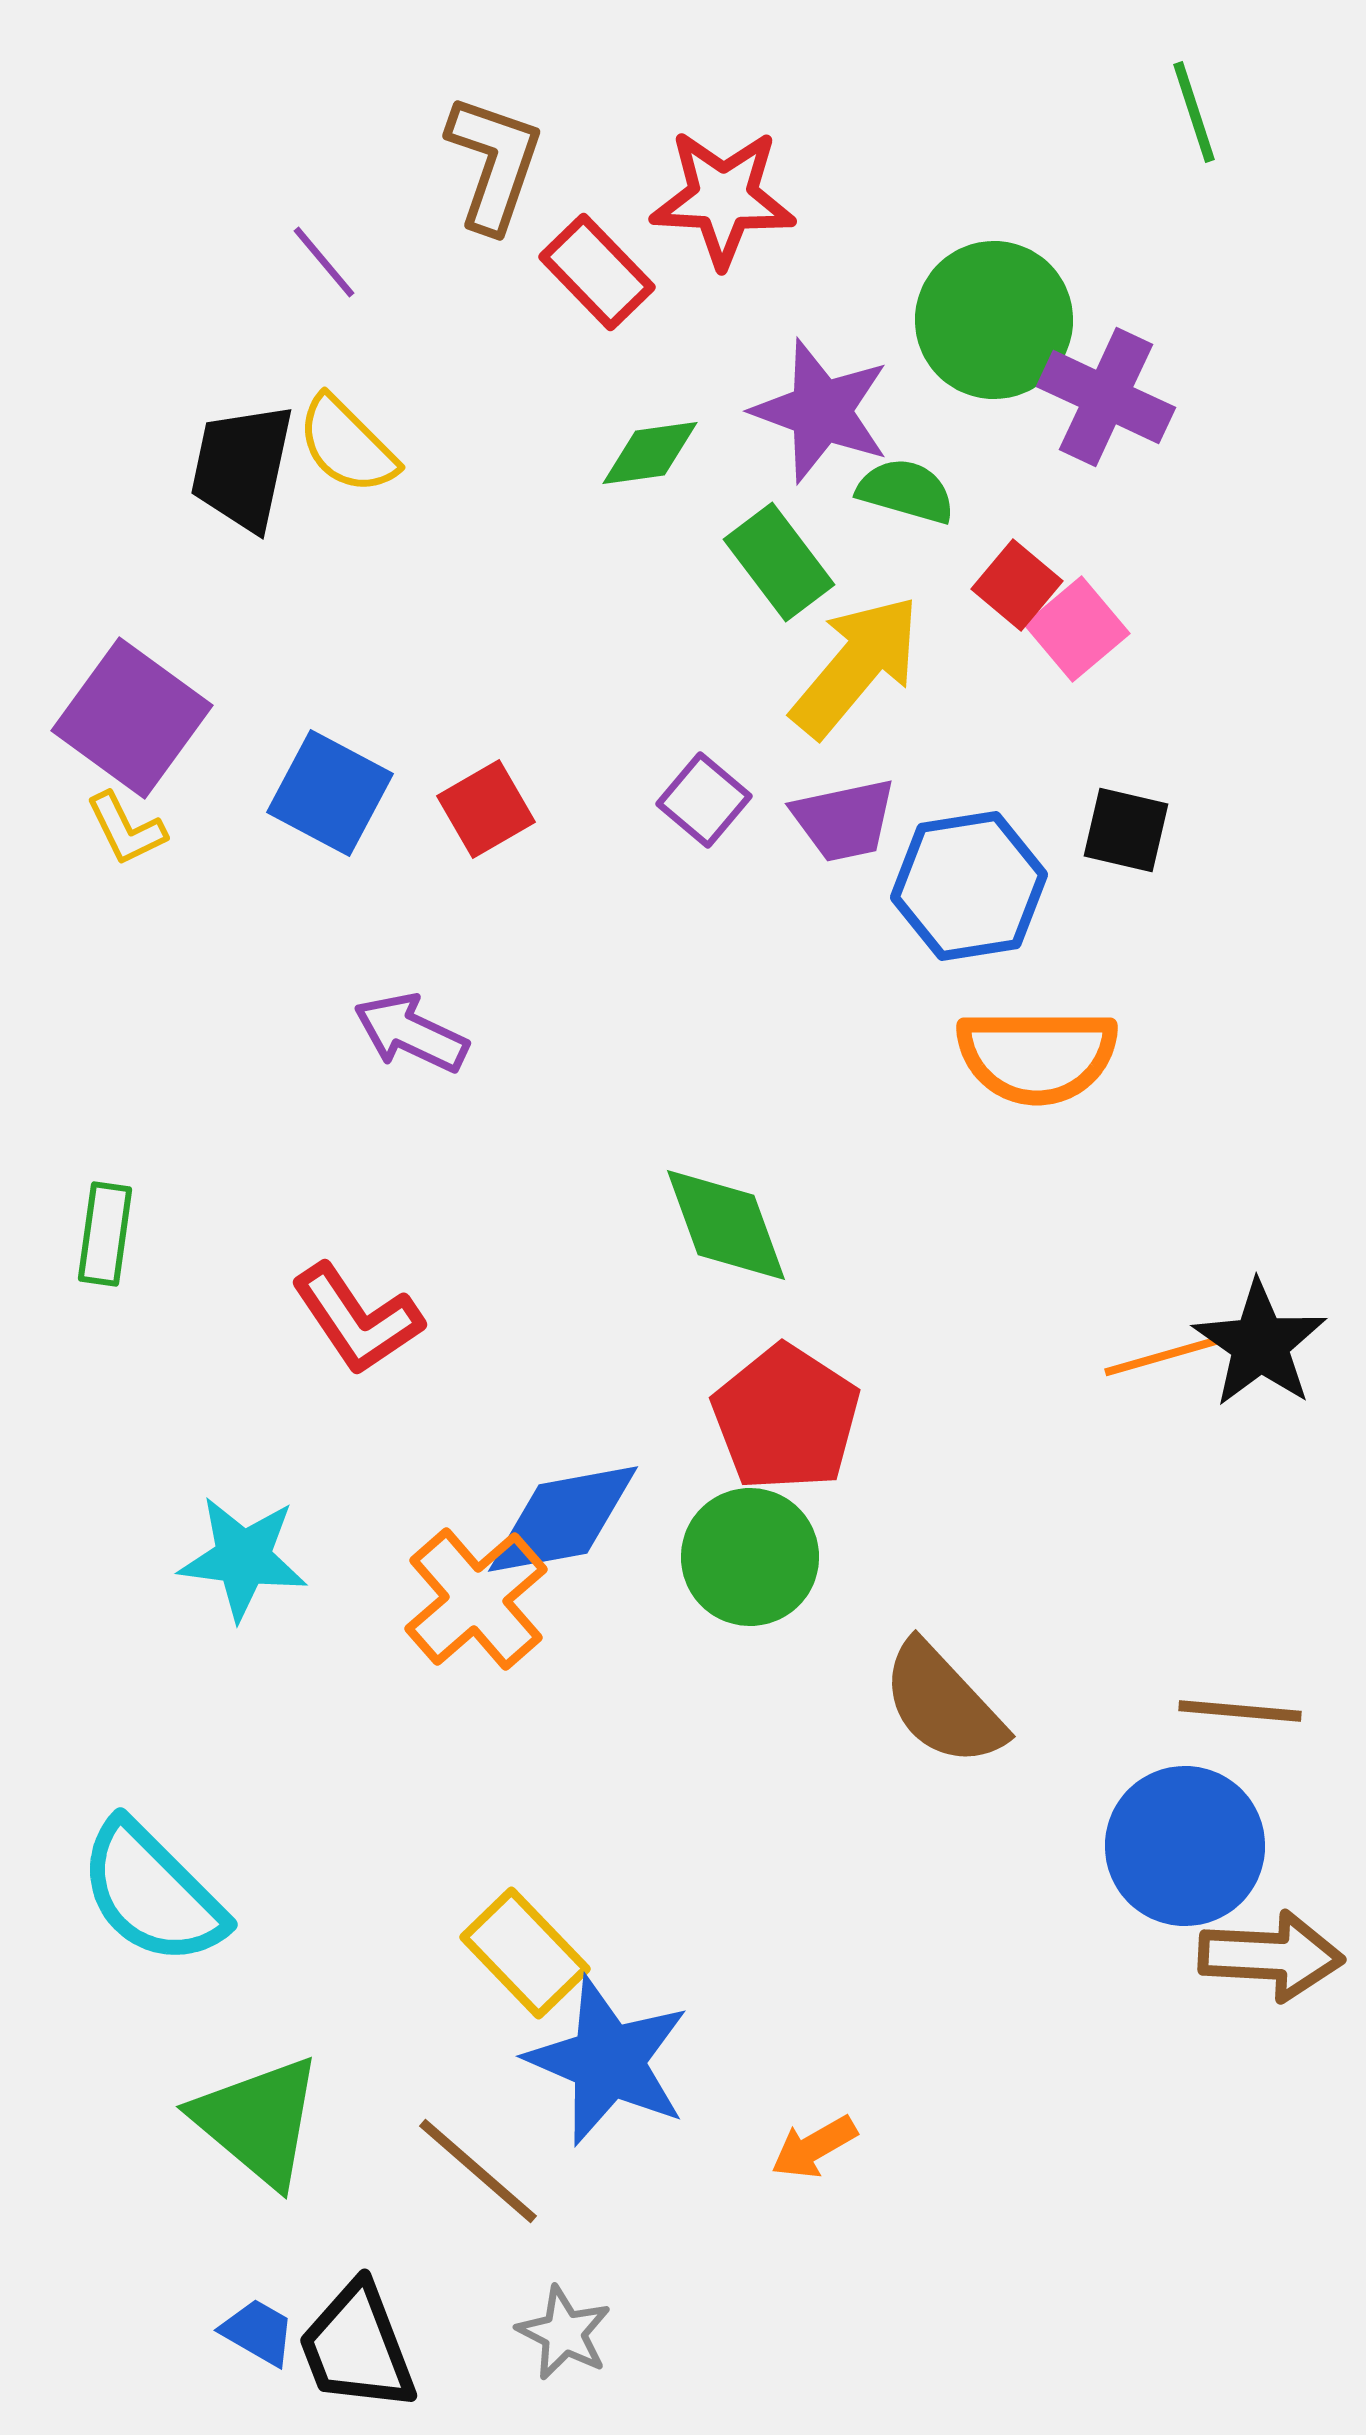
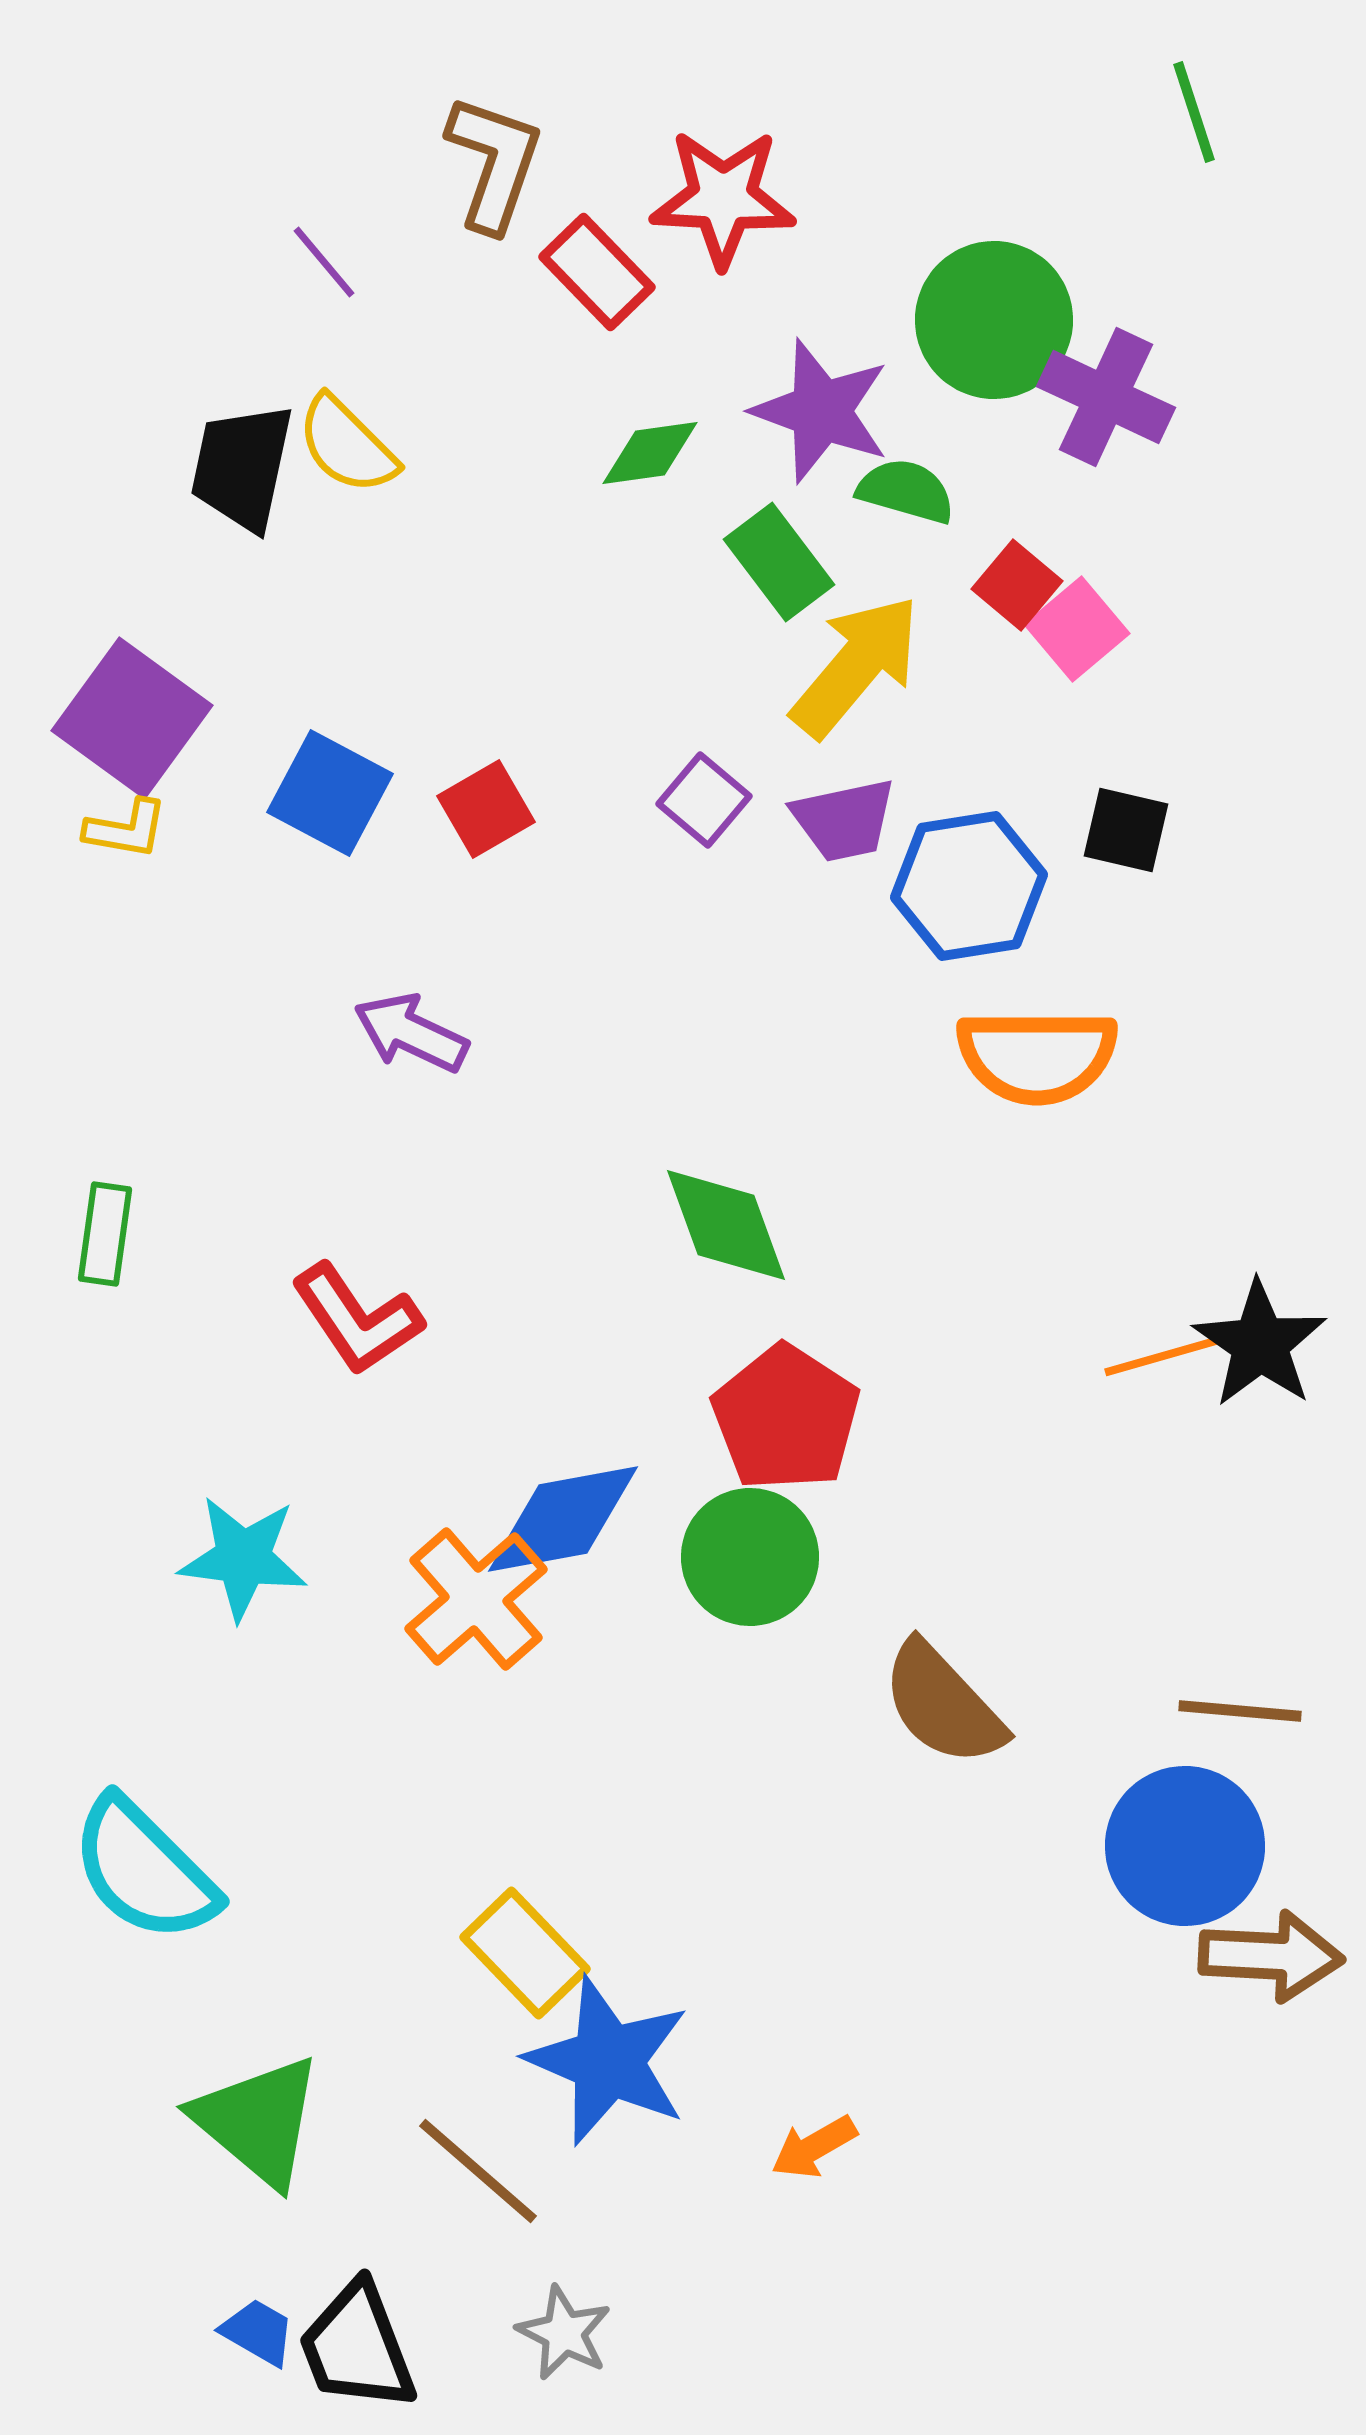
yellow L-shape at (126, 829): rotated 54 degrees counterclockwise
cyan semicircle at (152, 1893): moved 8 px left, 23 px up
